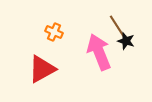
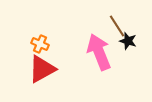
orange cross: moved 14 px left, 12 px down
black star: moved 2 px right
